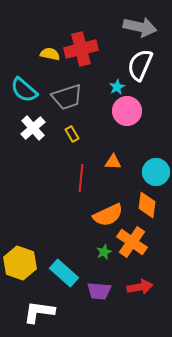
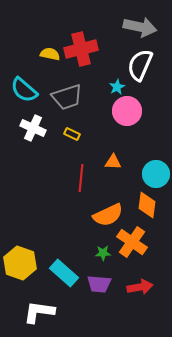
white cross: rotated 25 degrees counterclockwise
yellow rectangle: rotated 35 degrees counterclockwise
cyan circle: moved 2 px down
green star: moved 1 px left, 1 px down; rotated 21 degrees clockwise
purple trapezoid: moved 7 px up
